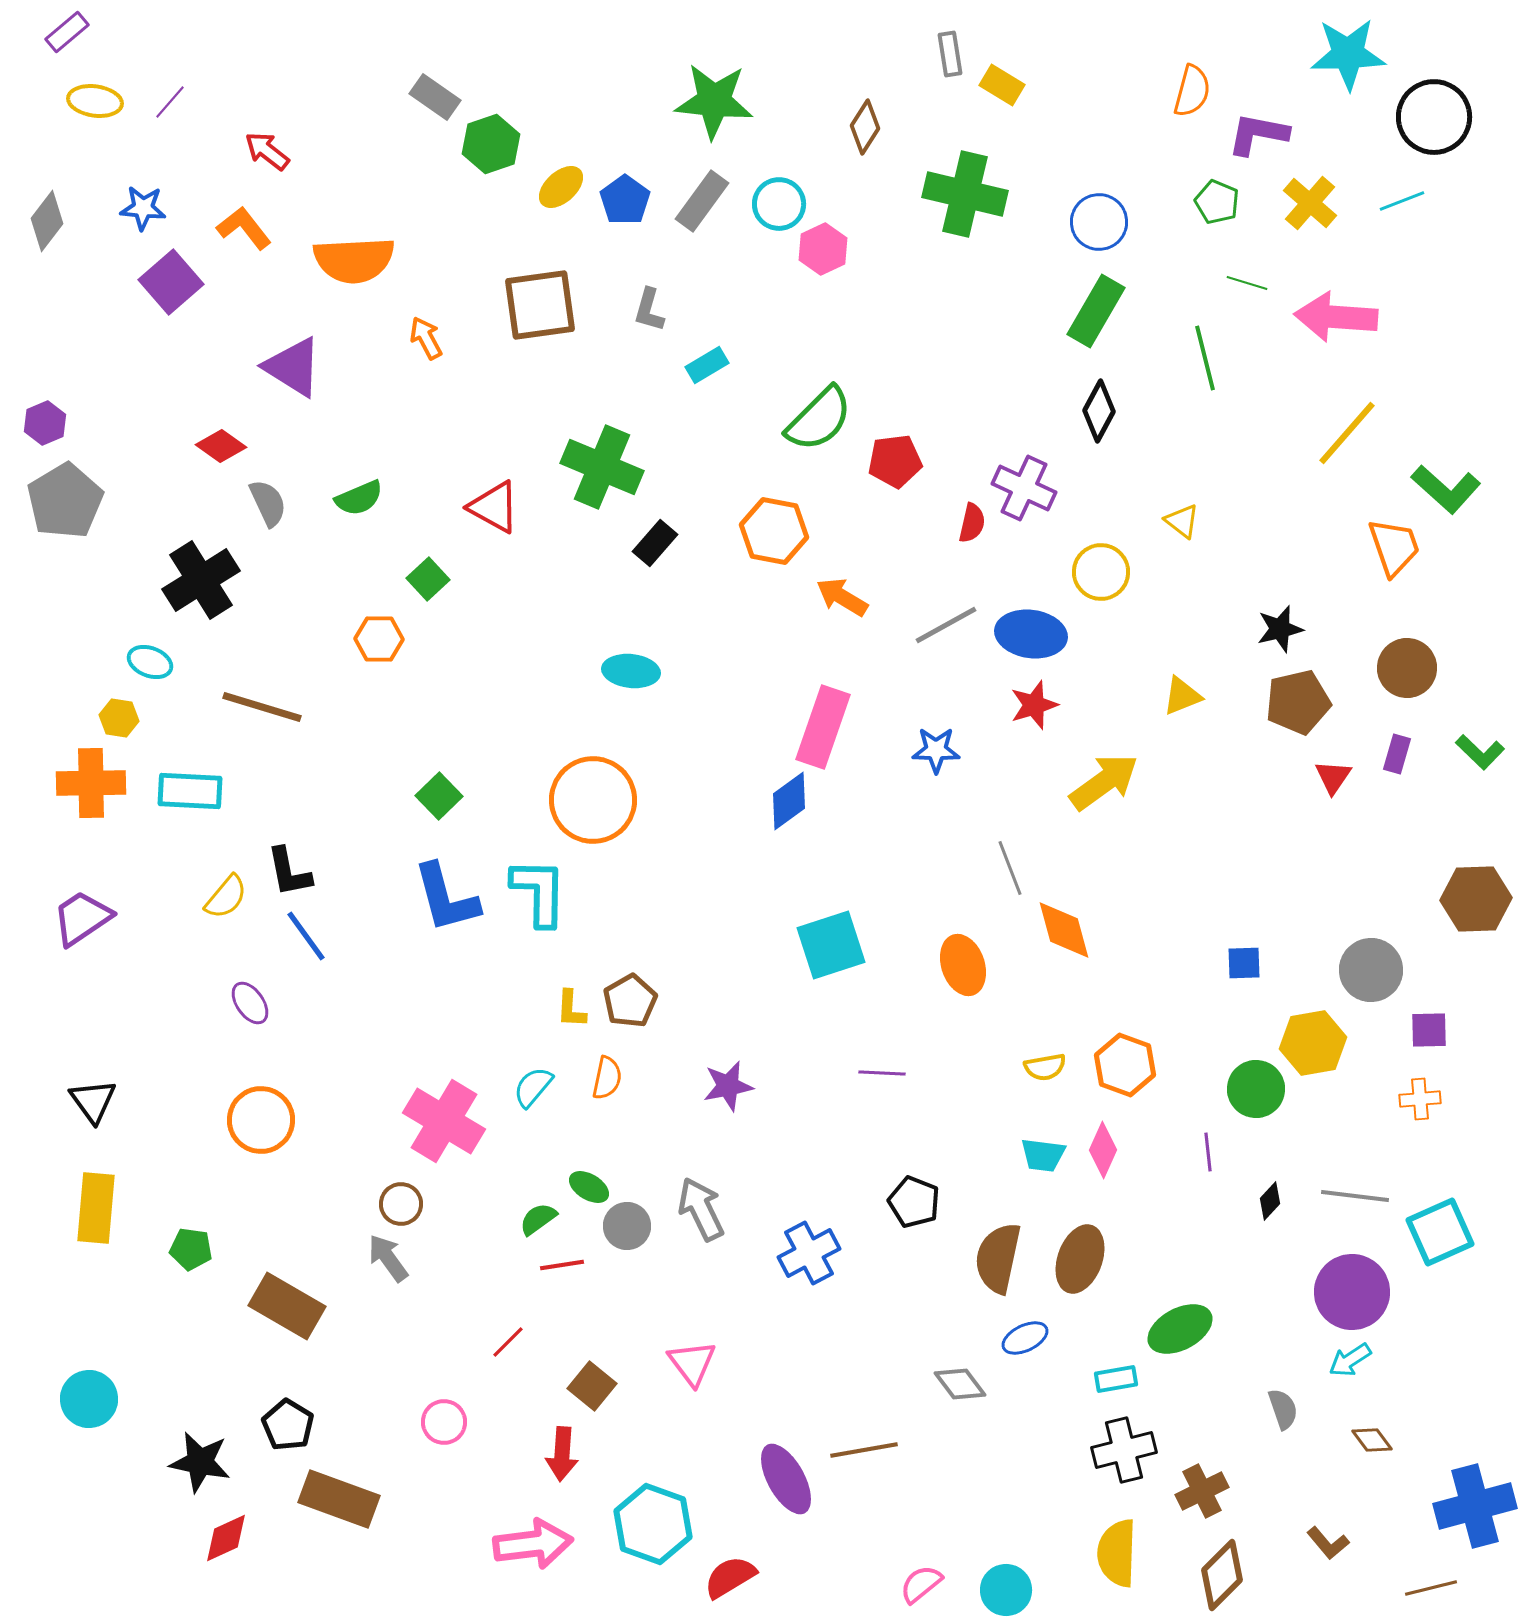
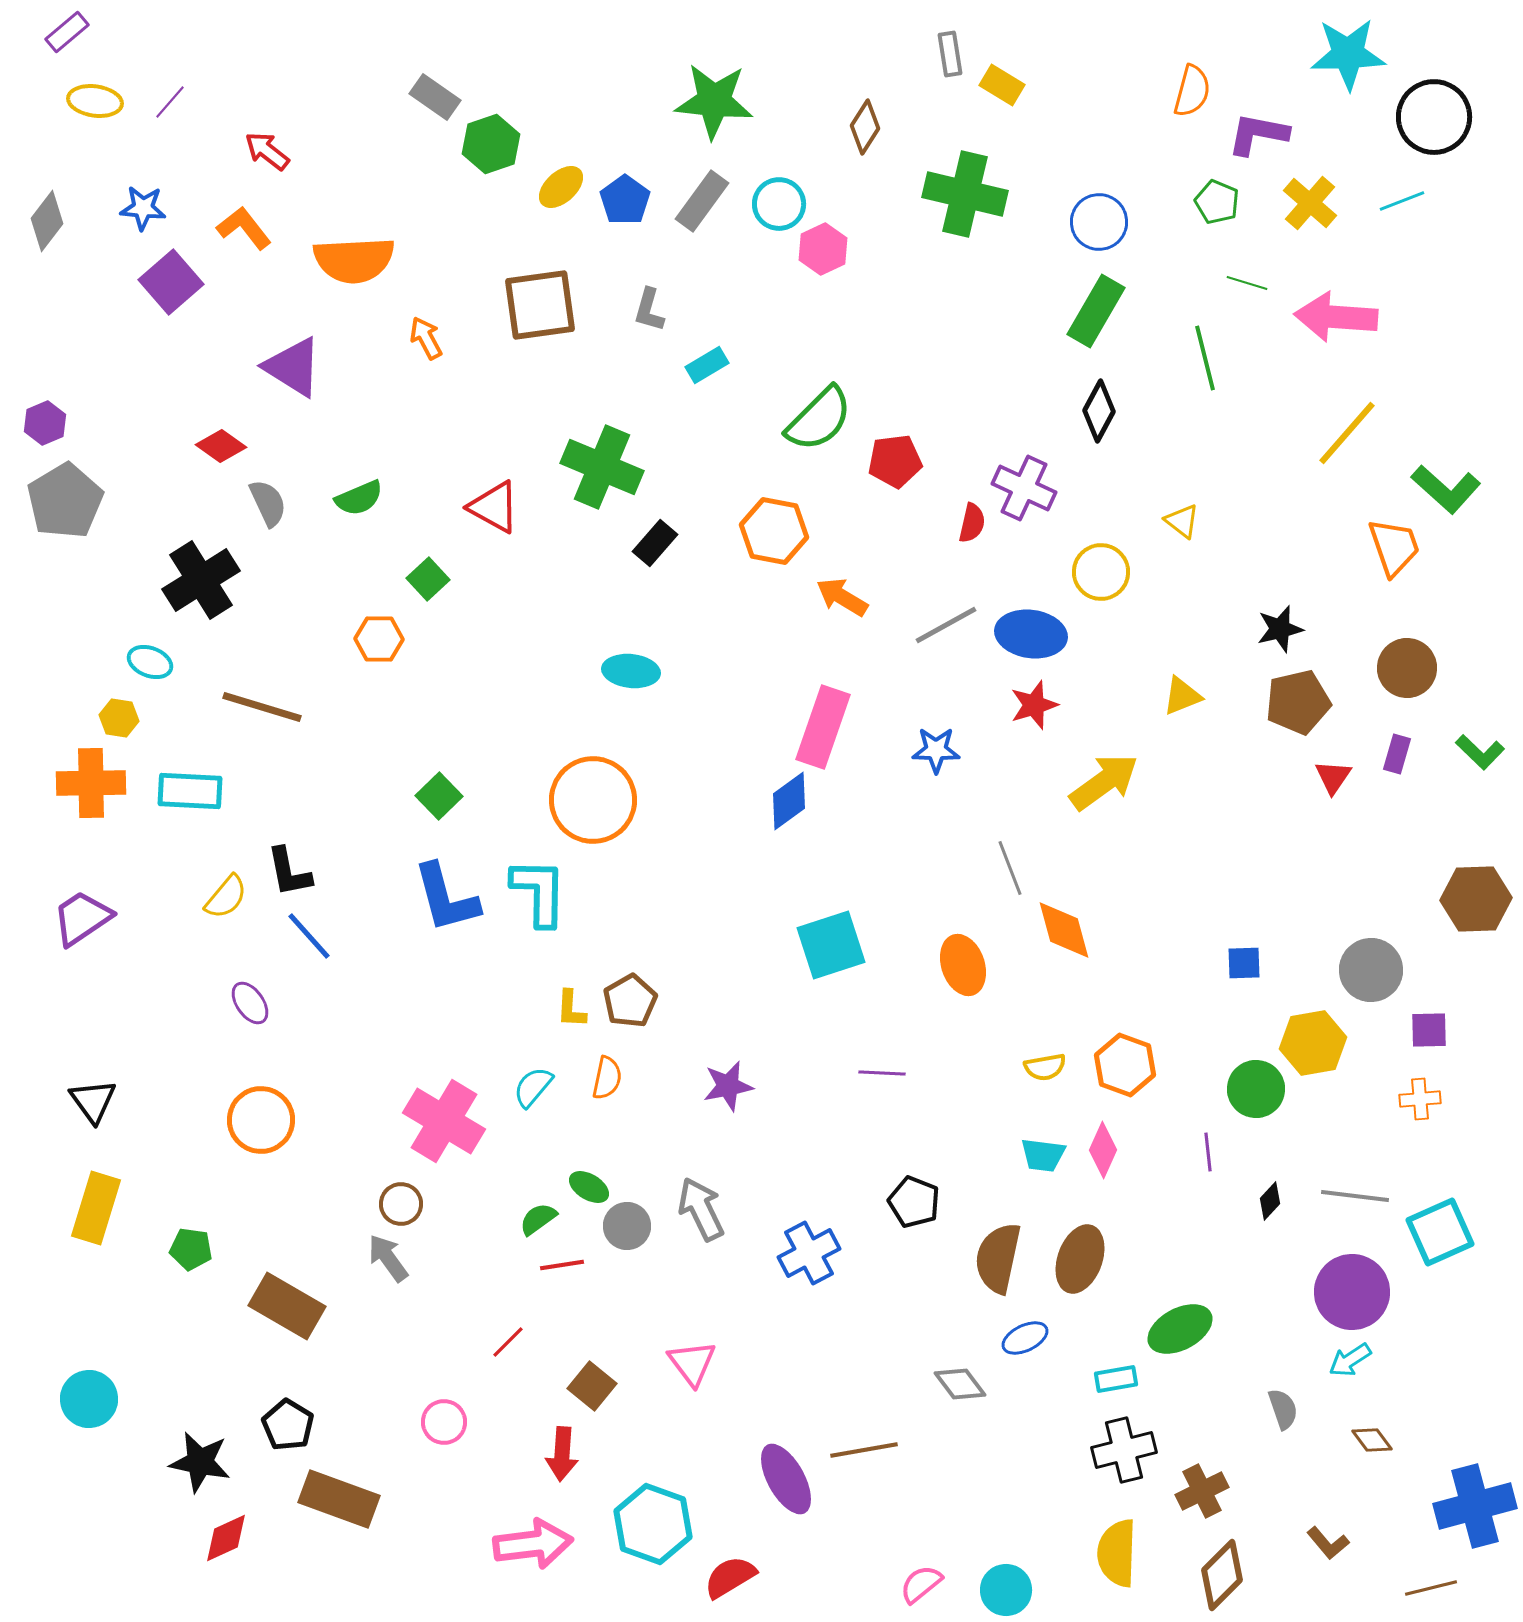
blue line at (306, 936): moved 3 px right; rotated 6 degrees counterclockwise
yellow rectangle at (96, 1208): rotated 12 degrees clockwise
